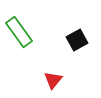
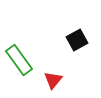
green rectangle: moved 28 px down
